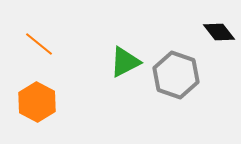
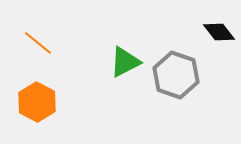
orange line: moved 1 px left, 1 px up
